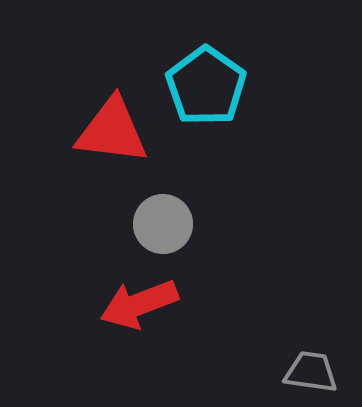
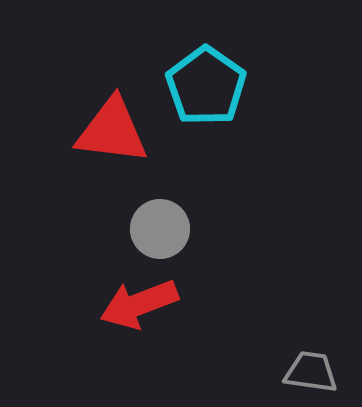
gray circle: moved 3 px left, 5 px down
